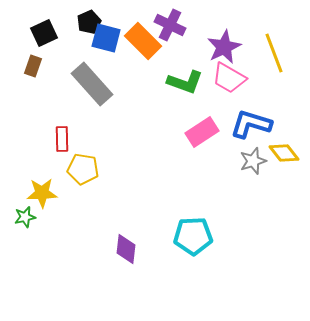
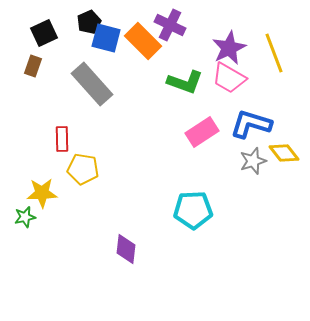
purple star: moved 5 px right, 1 px down
cyan pentagon: moved 26 px up
